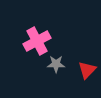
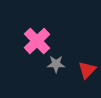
pink cross: rotated 16 degrees counterclockwise
